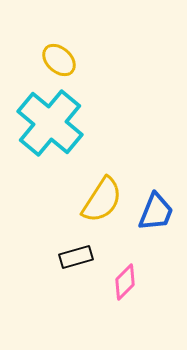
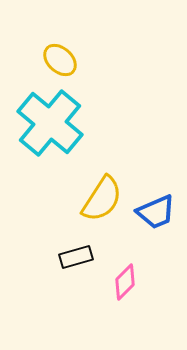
yellow ellipse: moved 1 px right
yellow semicircle: moved 1 px up
blue trapezoid: rotated 45 degrees clockwise
